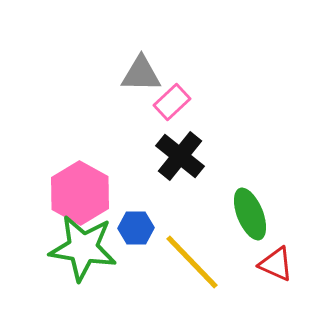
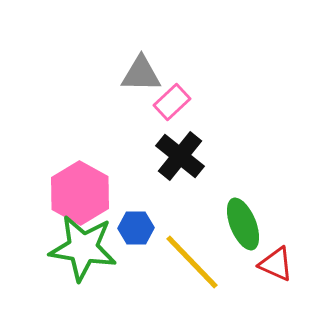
green ellipse: moved 7 px left, 10 px down
